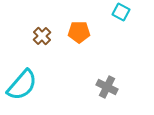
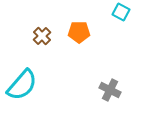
gray cross: moved 3 px right, 3 px down
